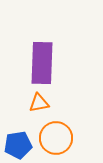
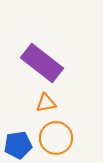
purple rectangle: rotated 54 degrees counterclockwise
orange triangle: moved 7 px right
